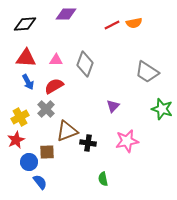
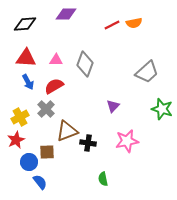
gray trapezoid: rotated 75 degrees counterclockwise
